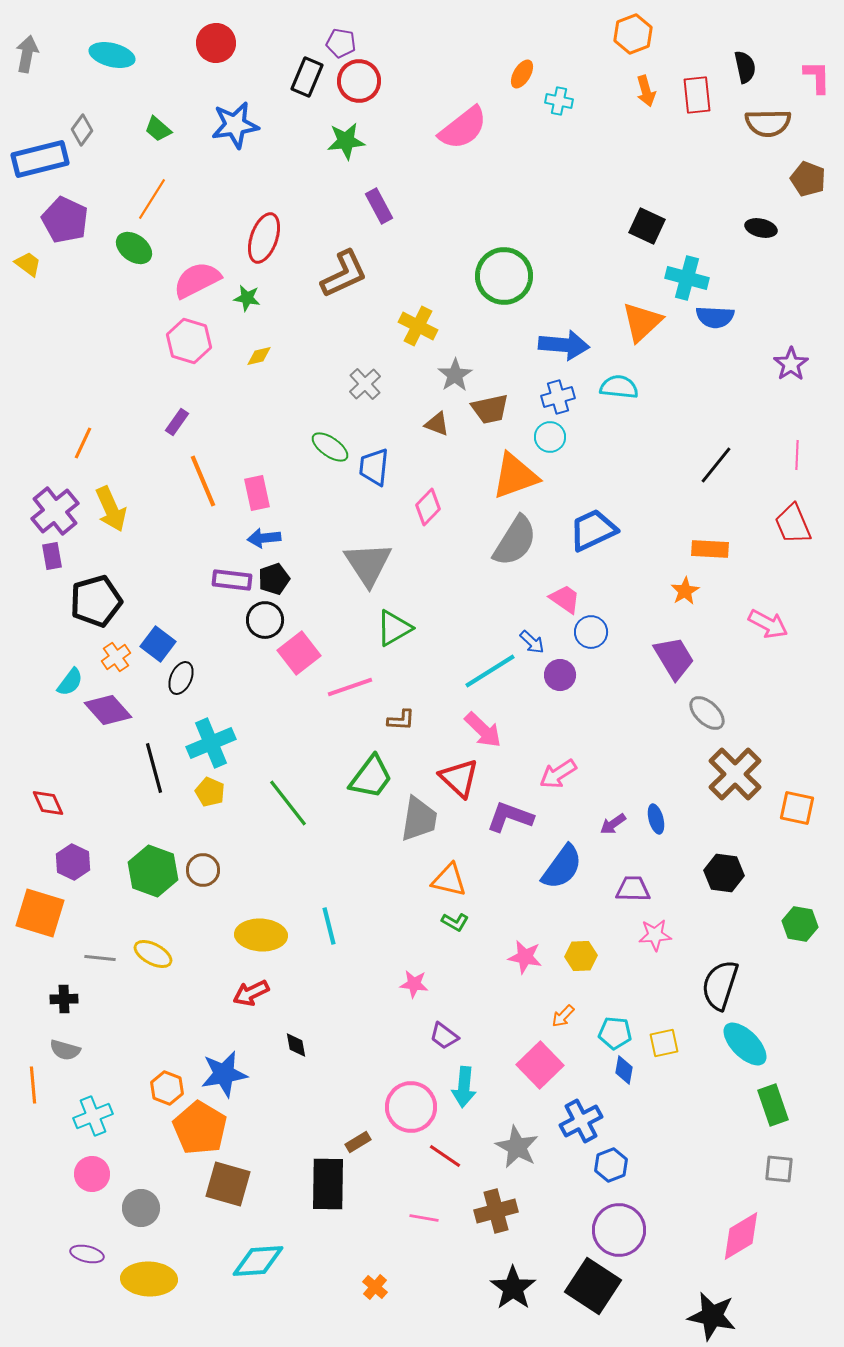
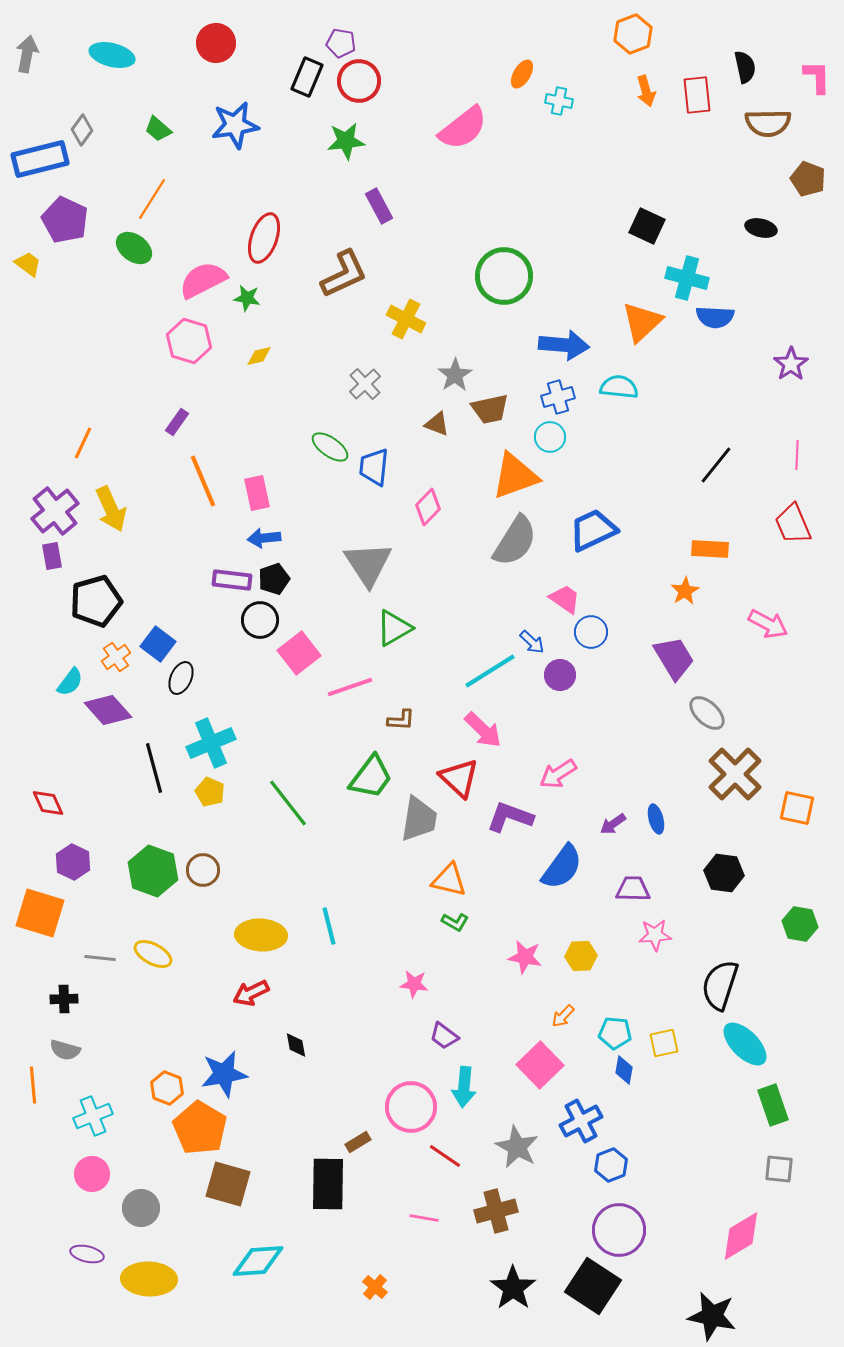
pink semicircle at (197, 280): moved 6 px right
yellow cross at (418, 326): moved 12 px left, 7 px up
black circle at (265, 620): moved 5 px left
